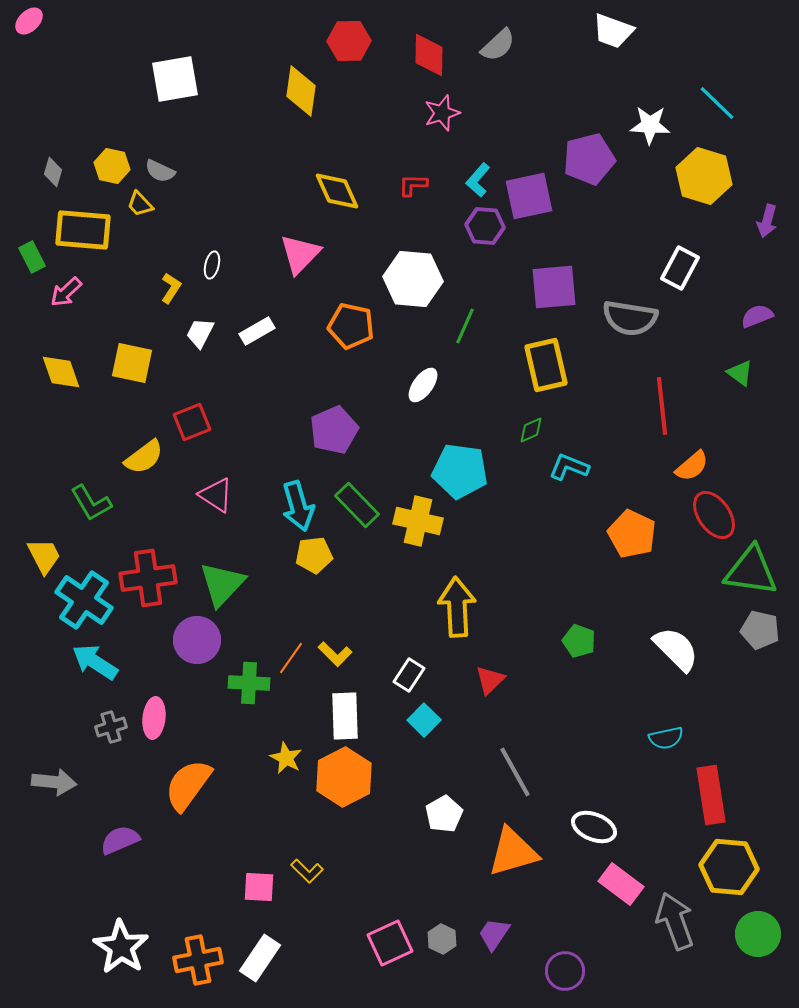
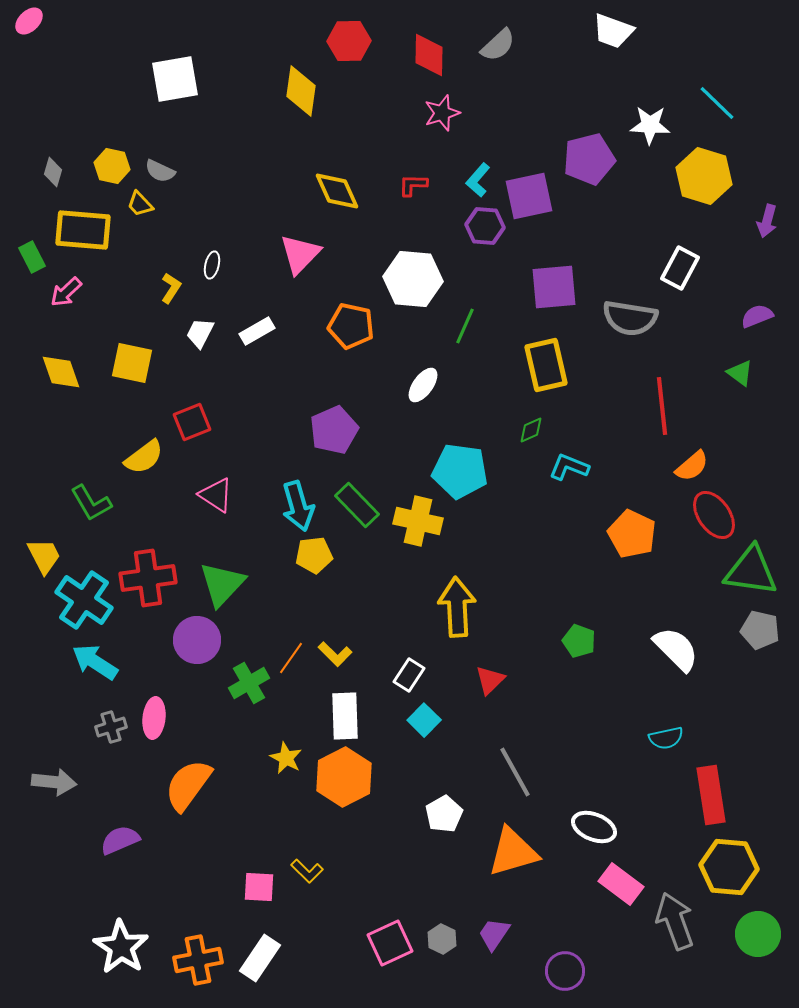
green cross at (249, 683): rotated 33 degrees counterclockwise
